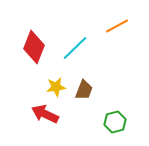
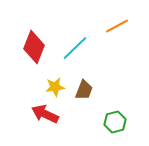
yellow star: moved 1 px left
